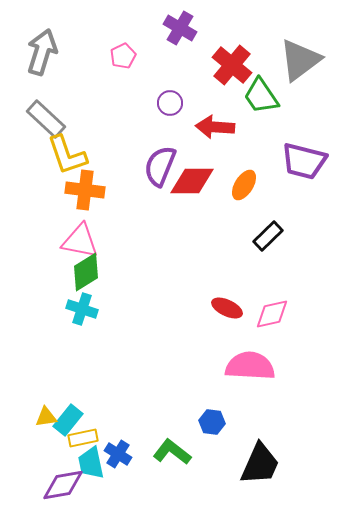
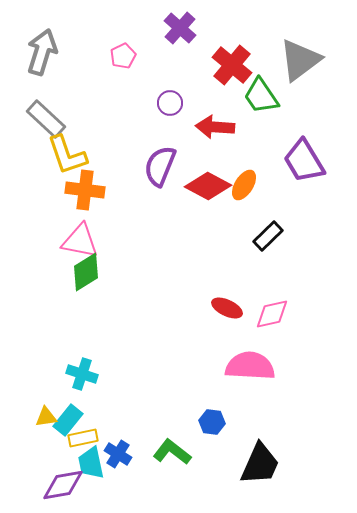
purple cross: rotated 12 degrees clockwise
purple trapezoid: rotated 45 degrees clockwise
red diamond: moved 16 px right, 5 px down; rotated 27 degrees clockwise
cyan cross: moved 65 px down
